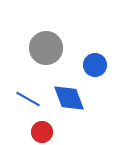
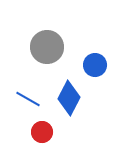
gray circle: moved 1 px right, 1 px up
blue diamond: rotated 48 degrees clockwise
